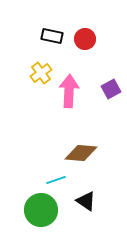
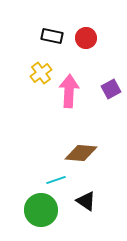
red circle: moved 1 px right, 1 px up
